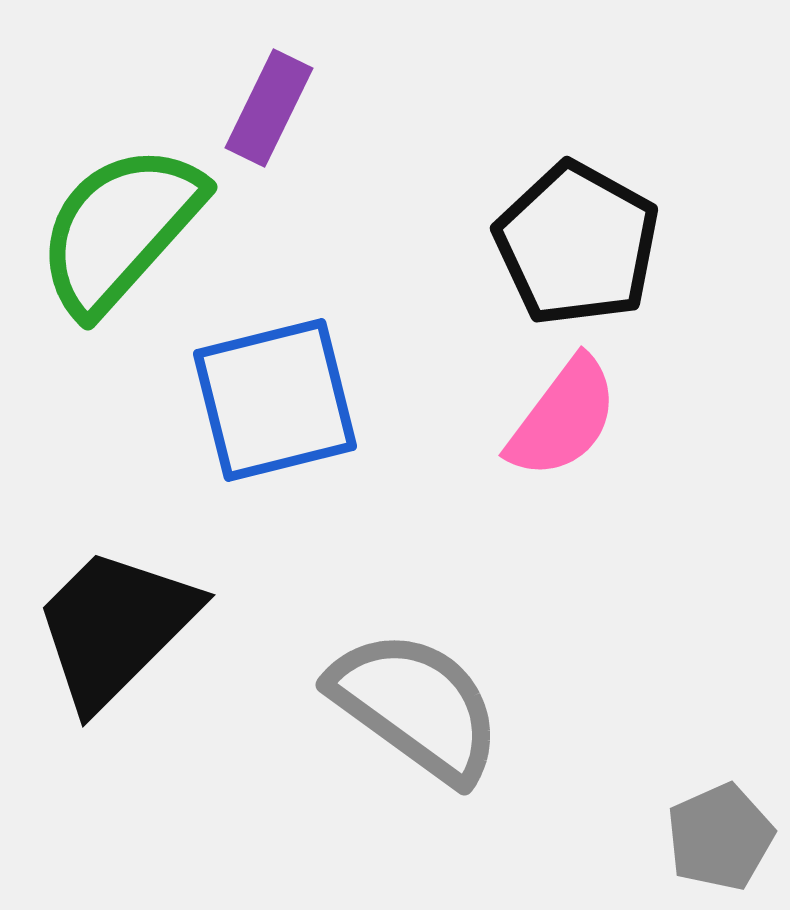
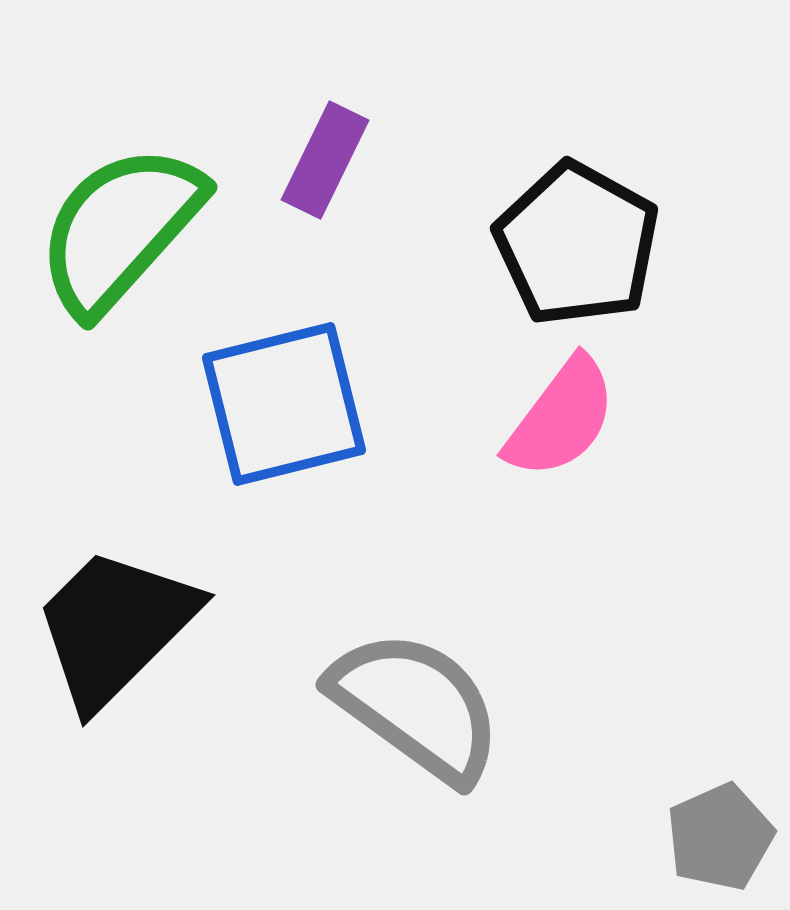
purple rectangle: moved 56 px right, 52 px down
blue square: moved 9 px right, 4 px down
pink semicircle: moved 2 px left
